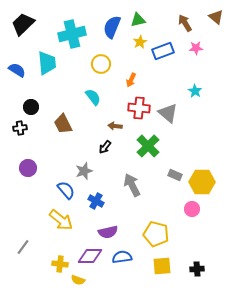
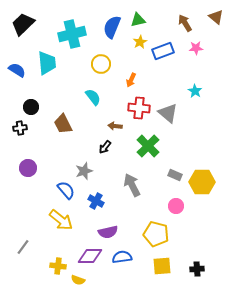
pink circle at (192, 209): moved 16 px left, 3 px up
yellow cross at (60, 264): moved 2 px left, 2 px down
